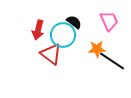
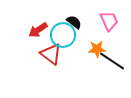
red arrow: rotated 42 degrees clockwise
